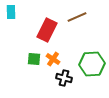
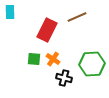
cyan rectangle: moved 1 px left
